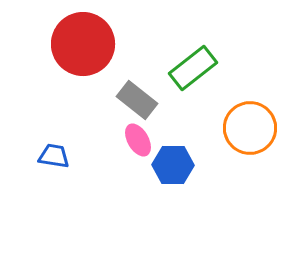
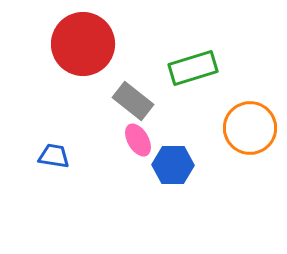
green rectangle: rotated 21 degrees clockwise
gray rectangle: moved 4 px left, 1 px down
